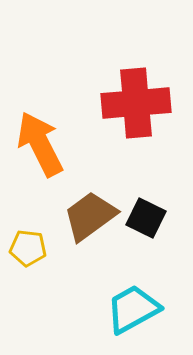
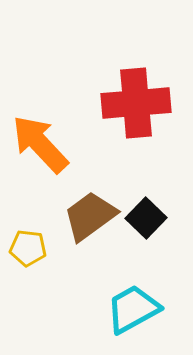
orange arrow: rotated 16 degrees counterclockwise
black square: rotated 18 degrees clockwise
